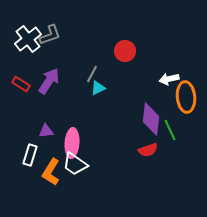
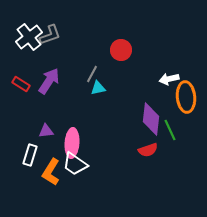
white cross: moved 1 px right, 2 px up
red circle: moved 4 px left, 1 px up
cyan triangle: rotated 14 degrees clockwise
